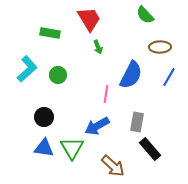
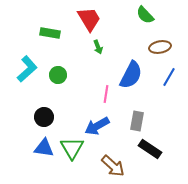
brown ellipse: rotated 10 degrees counterclockwise
gray rectangle: moved 1 px up
black rectangle: rotated 15 degrees counterclockwise
